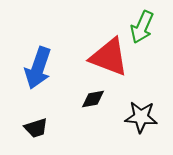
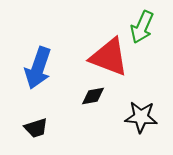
black diamond: moved 3 px up
